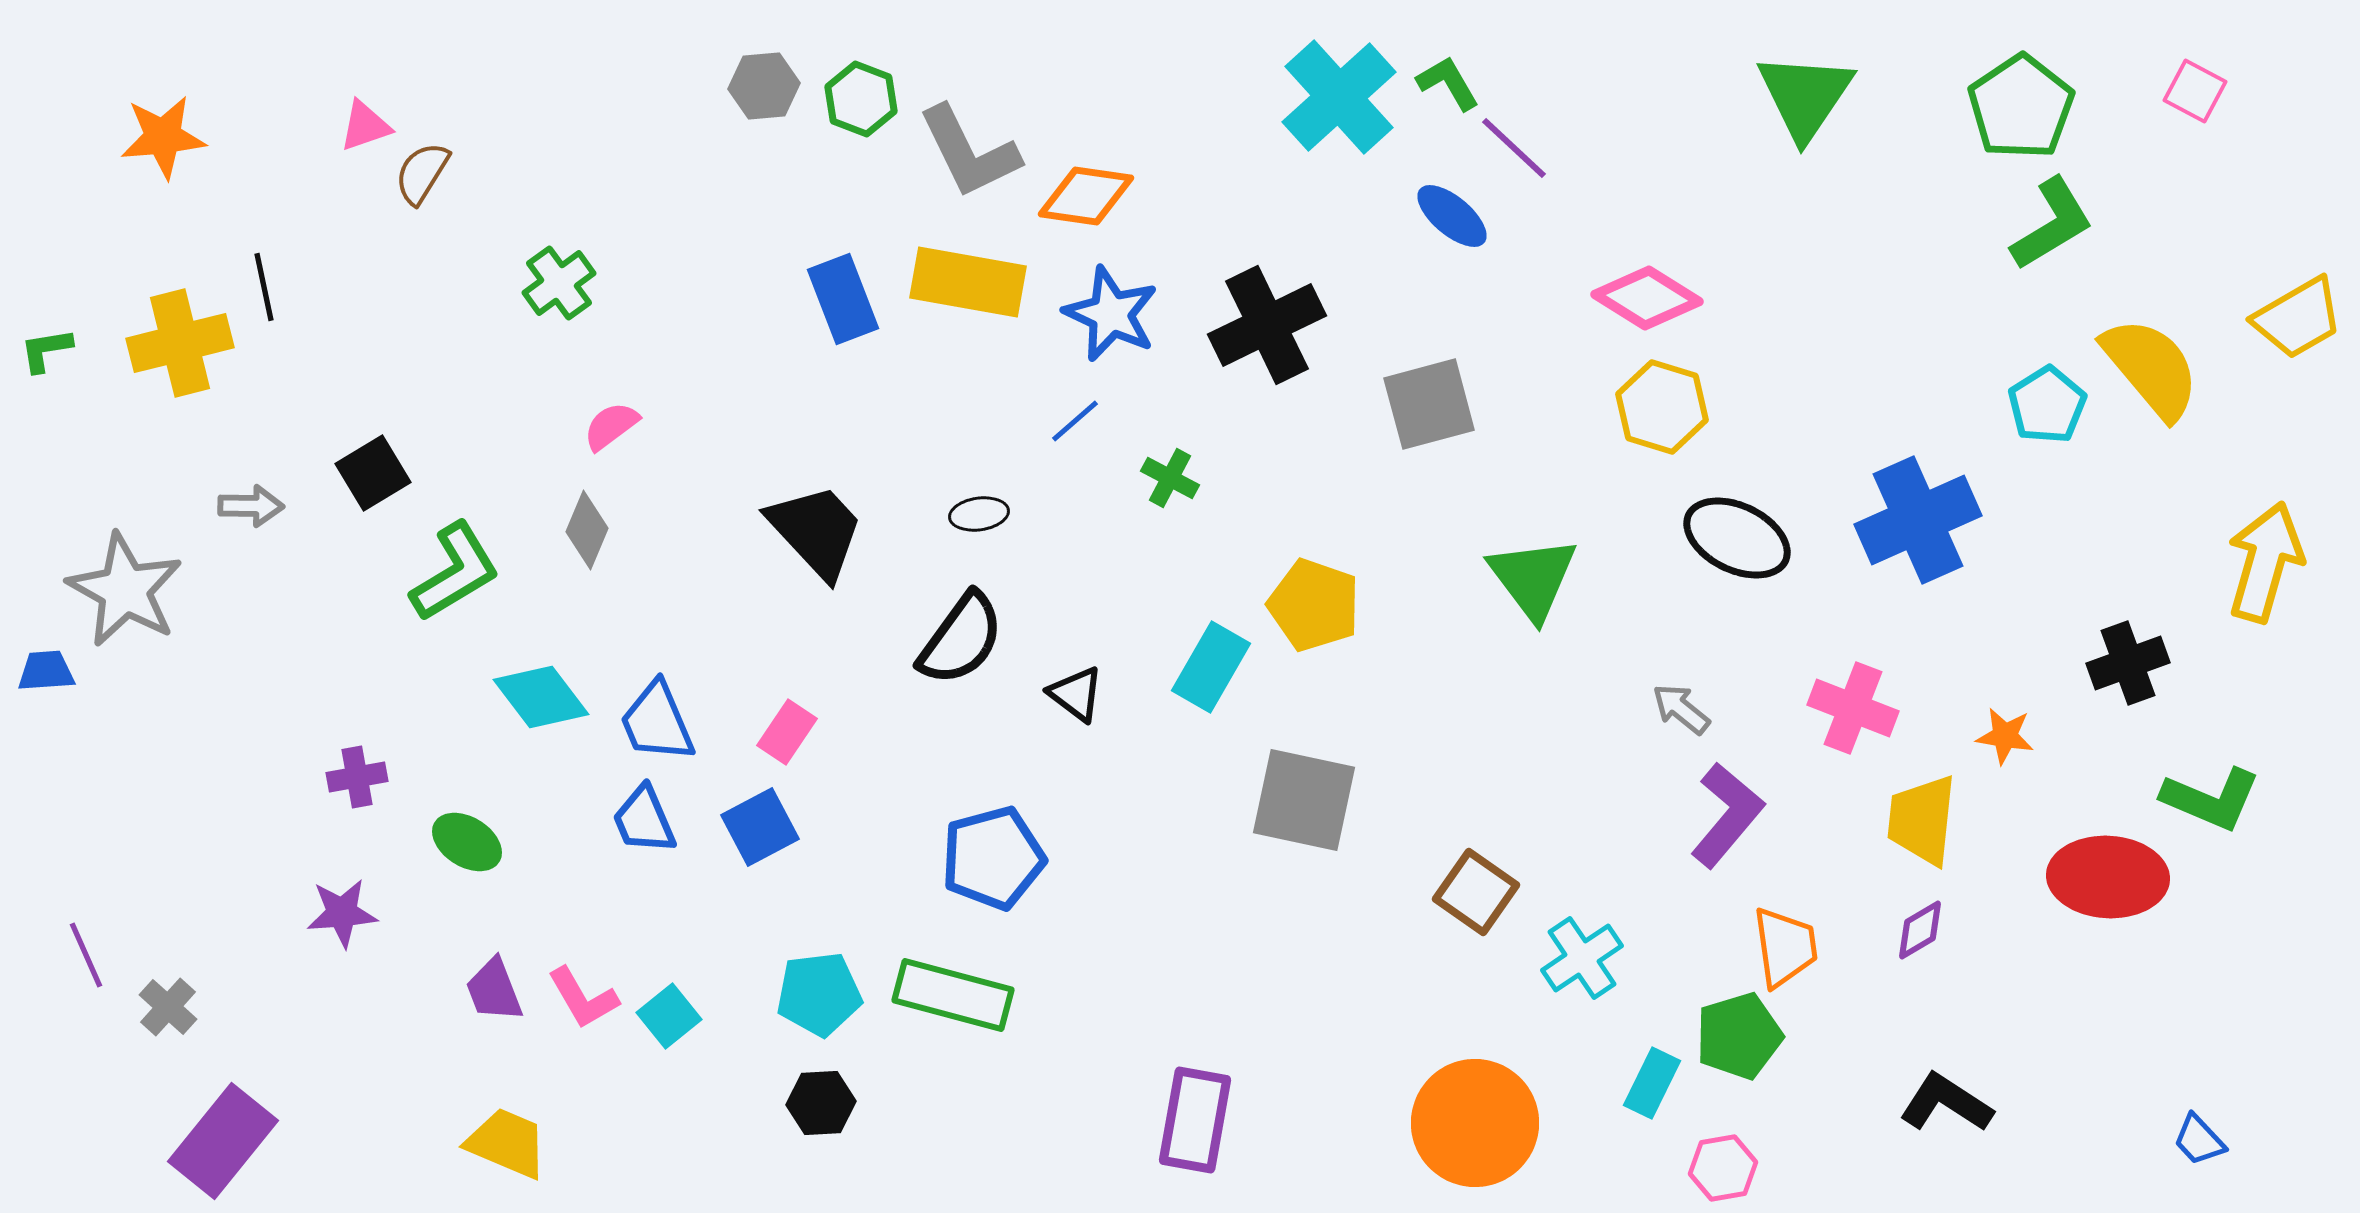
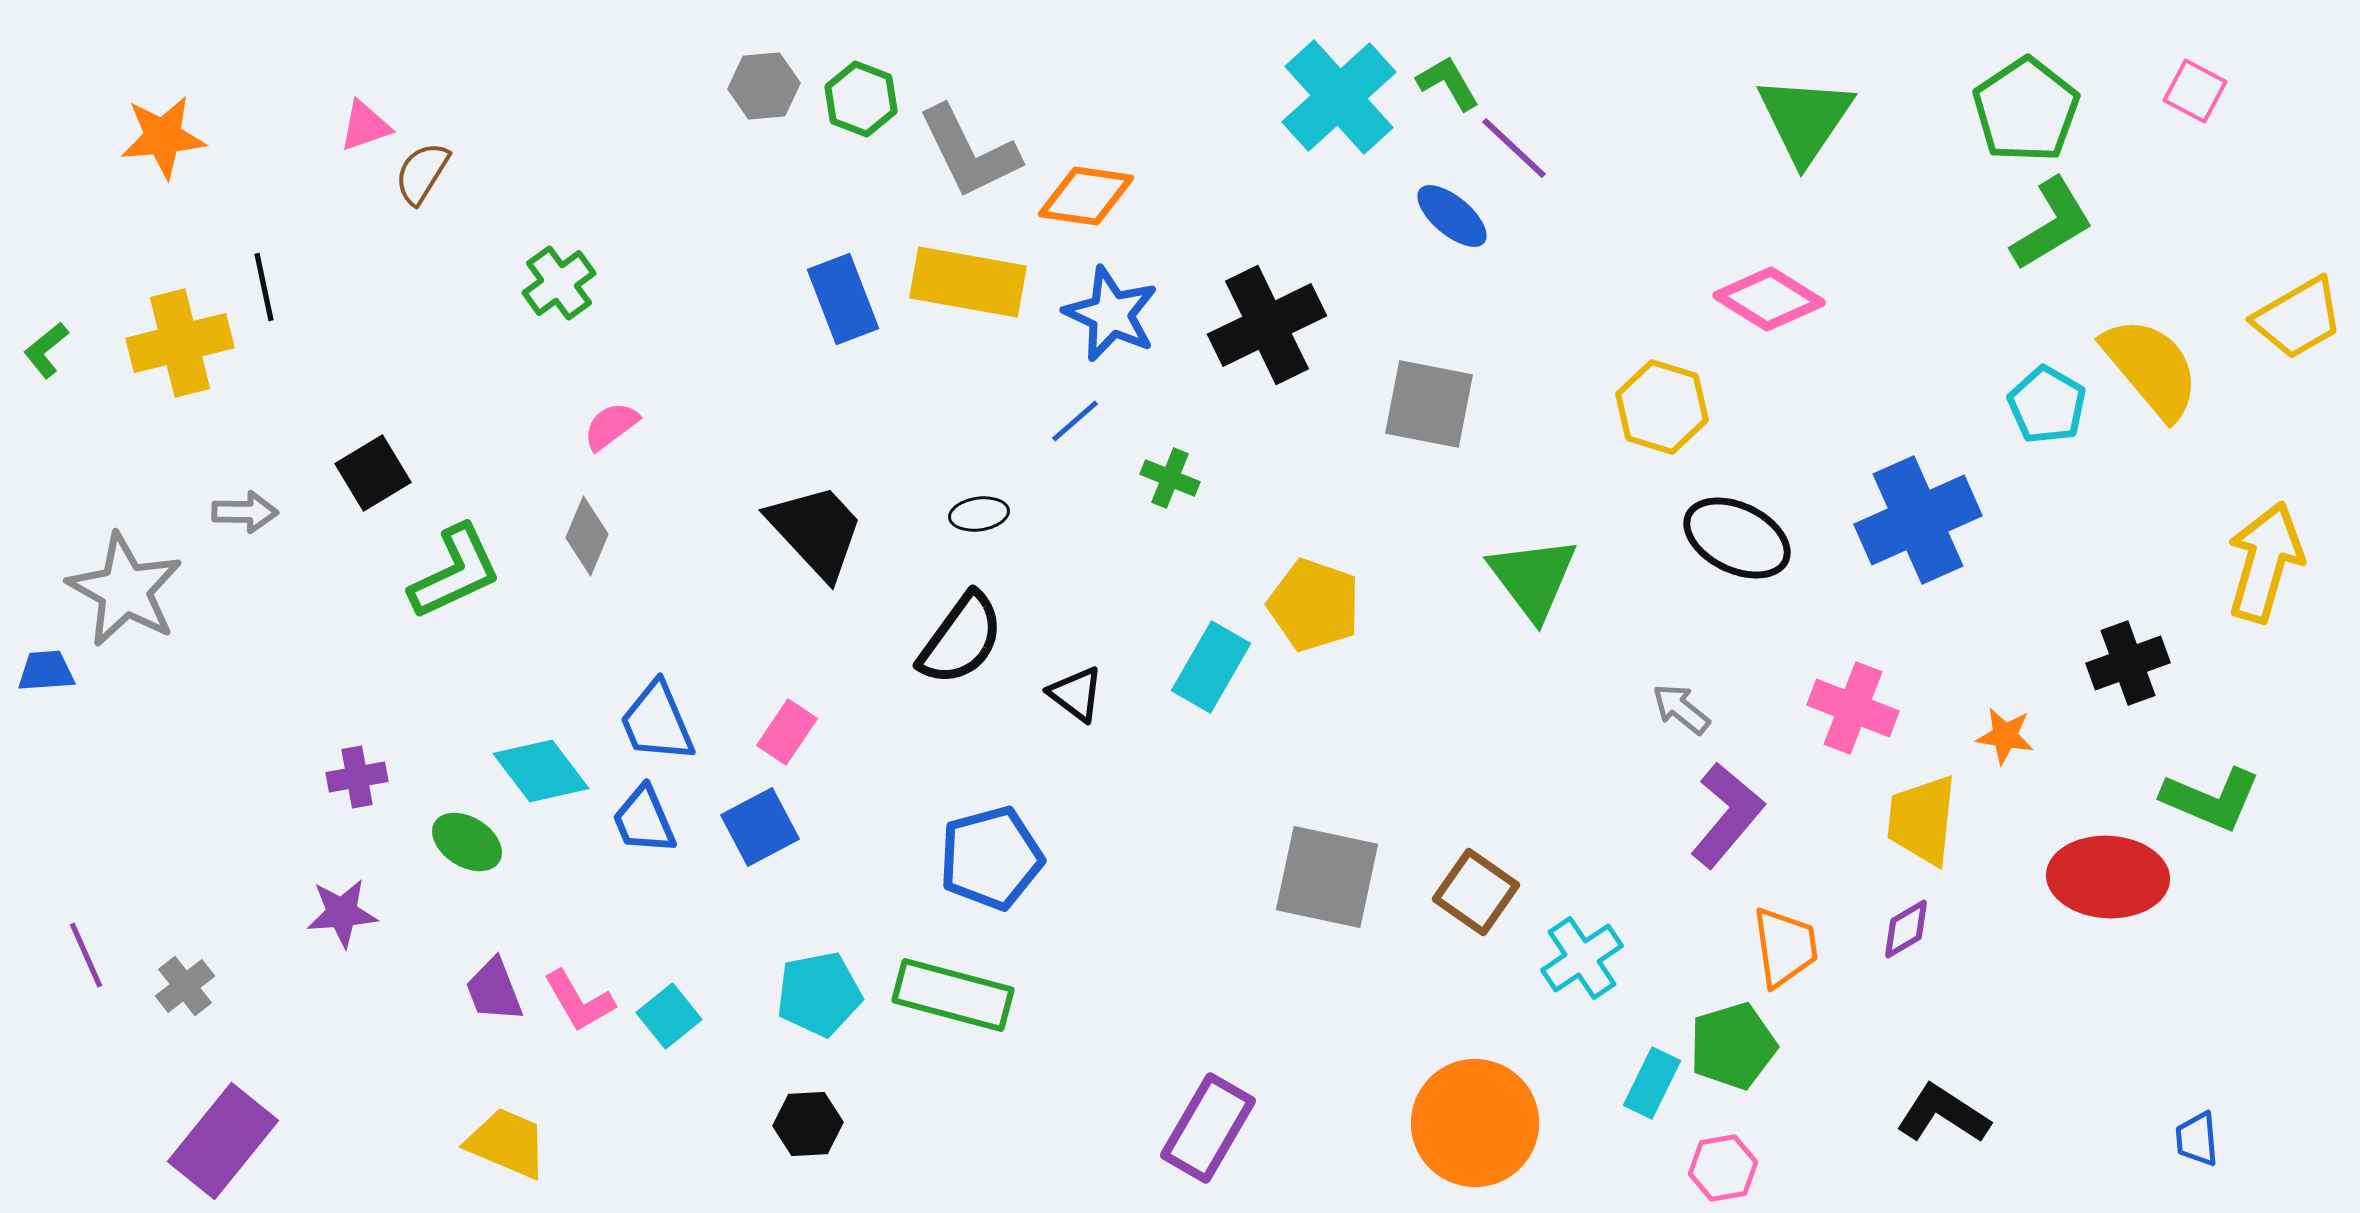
green triangle at (1805, 96): moved 23 px down
green pentagon at (2021, 107): moved 5 px right, 3 px down
pink diamond at (1647, 298): moved 122 px right, 1 px down
green L-shape at (46, 350): rotated 30 degrees counterclockwise
gray square at (1429, 404): rotated 26 degrees clockwise
cyan pentagon at (2047, 405): rotated 10 degrees counterclockwise
green cross at (1170, 478): rotated 6 degrees counterclockwise
gray arrow at (251, 506): moved 6 px left, 6 px down
gray diamond at (587, 530): moved 6 px down
green L-shape at (455, 572): rotated 6 degrees clockwise
cyan diamond at (541, 697): moved 74 px down
gray square at (1304, 800): moved 23 px right, 77 px down
blue pentagon at (993, 858): moved 2 px left
purple diamond at (1920, 930): moved 14 px left, 1 px up
cyan pentagon at (819, 994): rotated 4 degrees counterclockwise
pink L-shape at (583, 998): moved 4 px left, 3 px down
gray cross at (168, 1007): moved 17 px right, 21 px up; rotated 10 degrees clockwise
green pentagon at (1739, 1036): moved 6 px left, 10 px down
black hexagon at (821, 1103): moved 13 px left, 21 px down
black L-shape at (1946, 1103): moved 3 px left, 11 px down
purple rectangle at (1195, 1120): moved 13 px right, 8 px down; rotated 20 degrees clockwise
blue trapezoid at (2199, 1140): moved 2 px left, 1 px up; rotated 38 degrees clockwise
